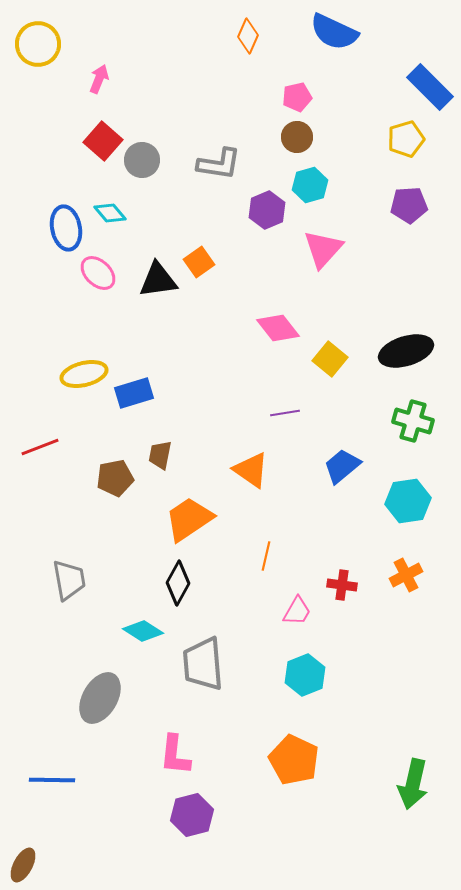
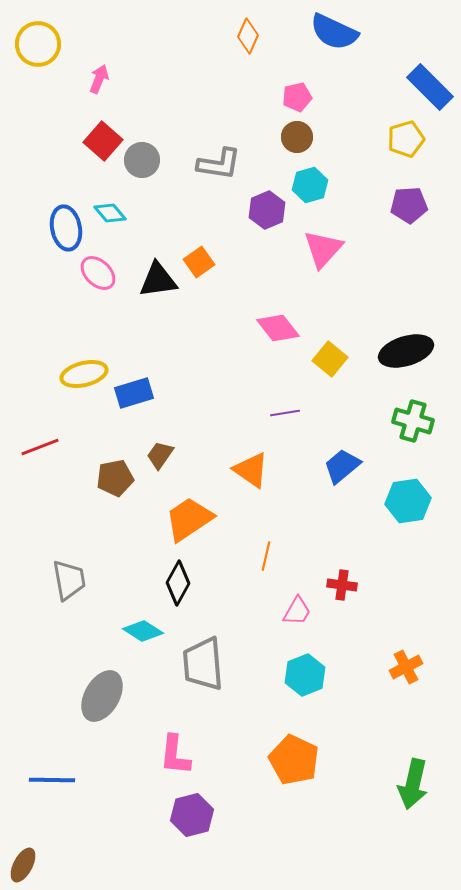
brown trapezoid at (160, 455): rotated 24 degrees clockwise
orange cross at (406, 575): moved 92 px down
gray ellipse at (100, 698): moved 2 px right, 2 px up
